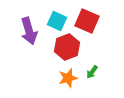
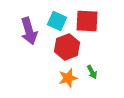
red square: rotated 20 degrees counterclockwise
green arrow: rotated 64 degrees counterclockwise
